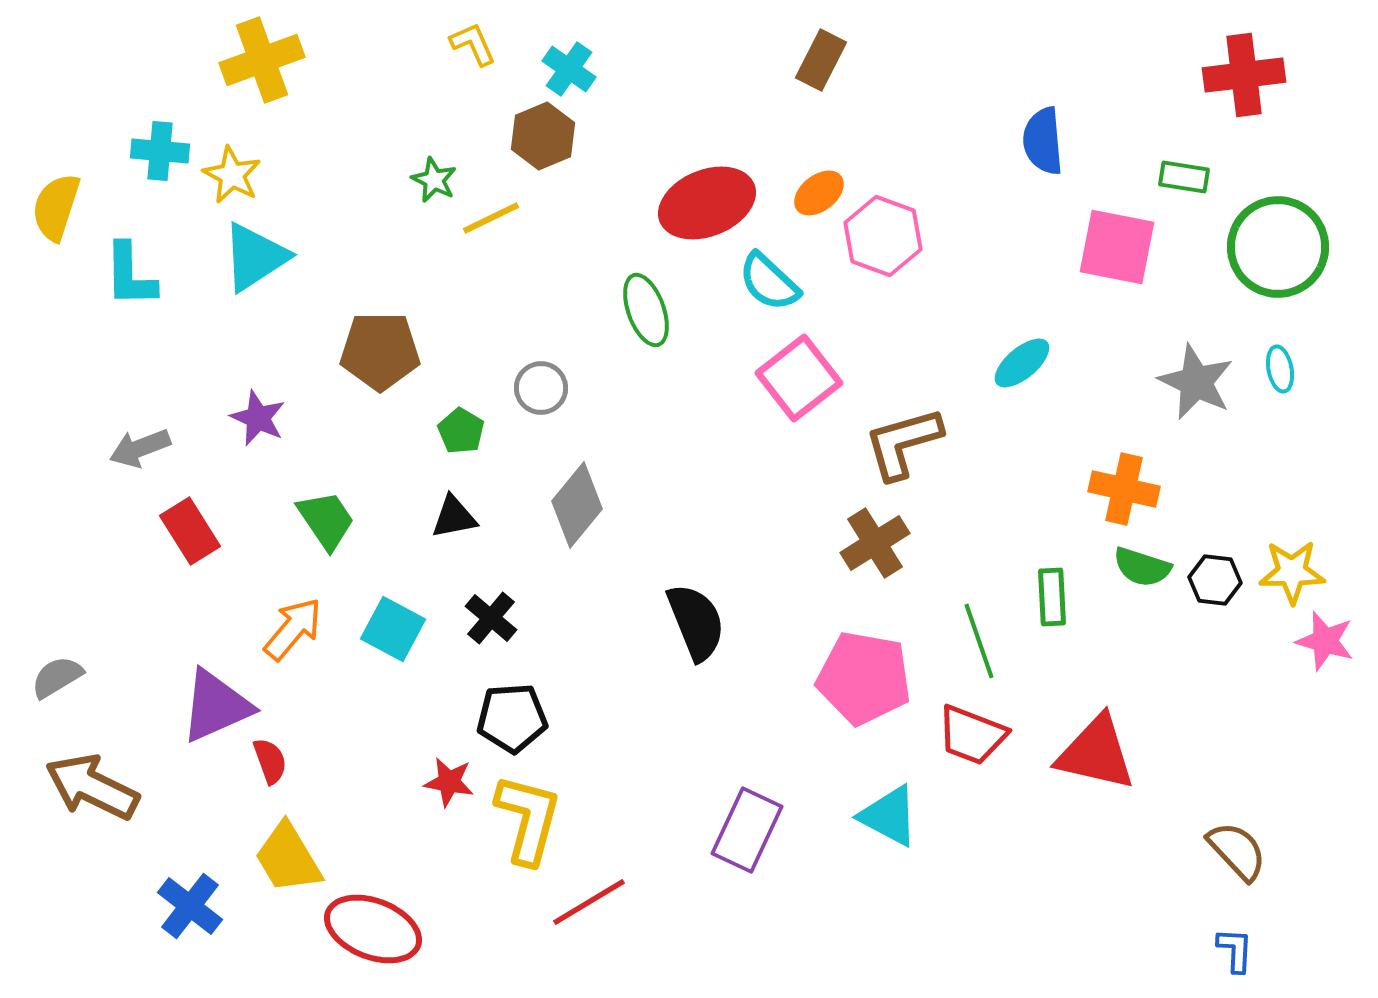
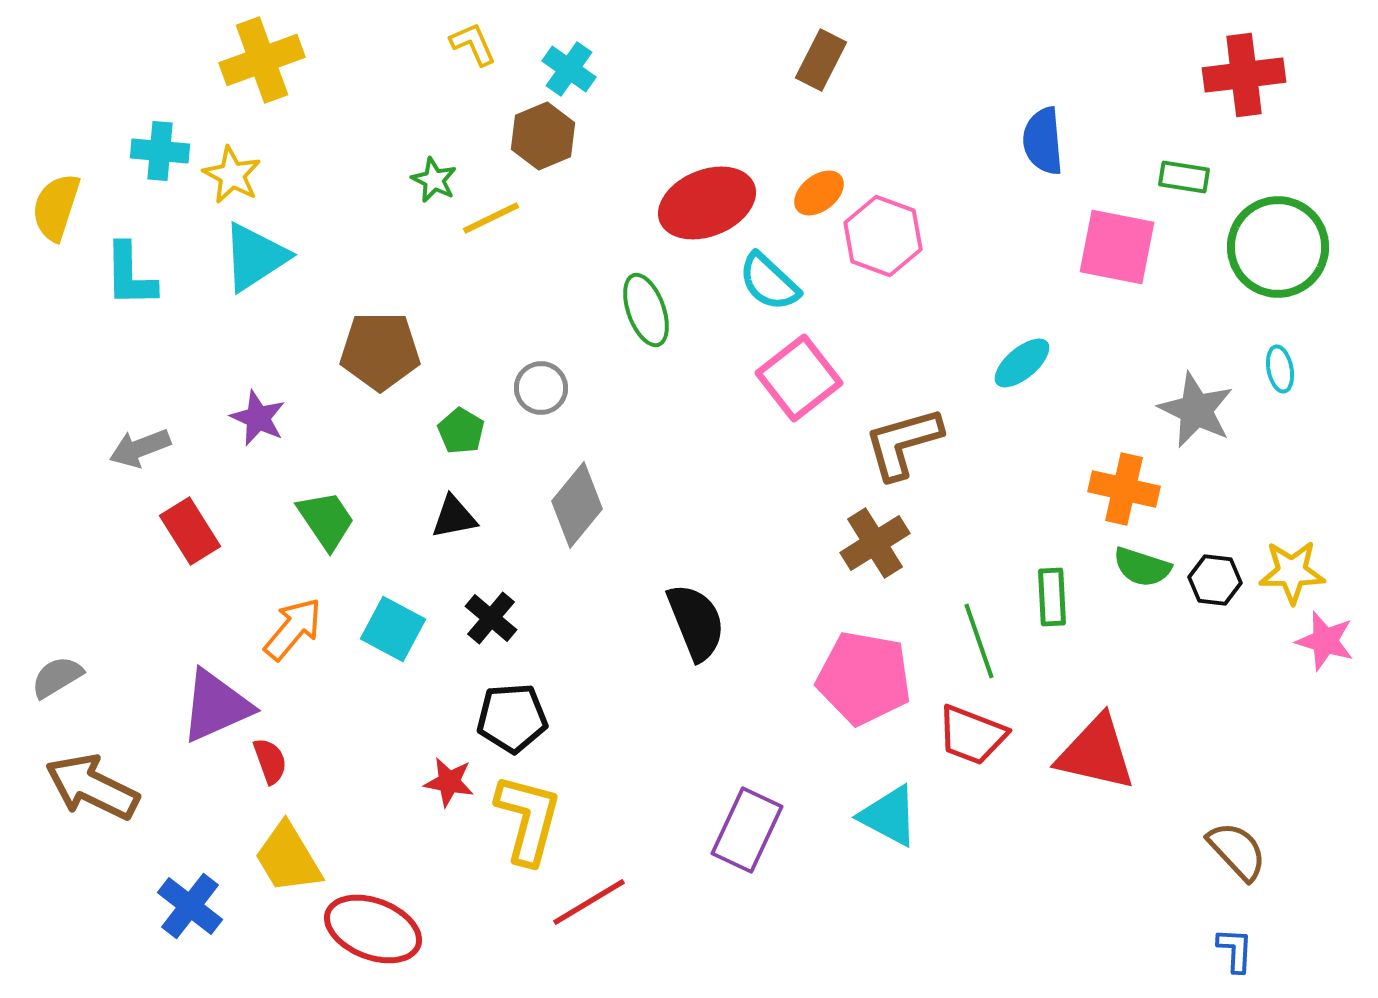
gray star at (1196, 382): moved 28 px down
